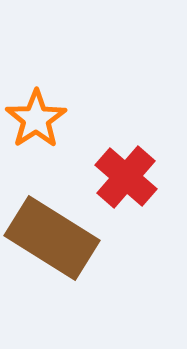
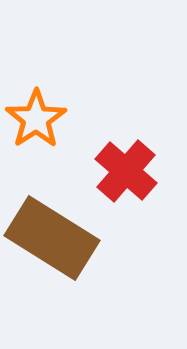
red cross: moved 6 px up
